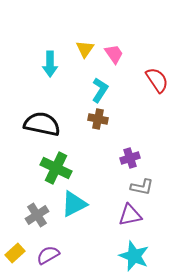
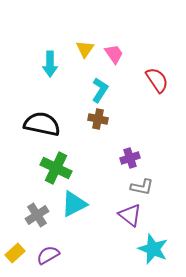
purple triangle: rotated 50 degrees clockwise
cyan star: moved 19 px right, 7 px up
